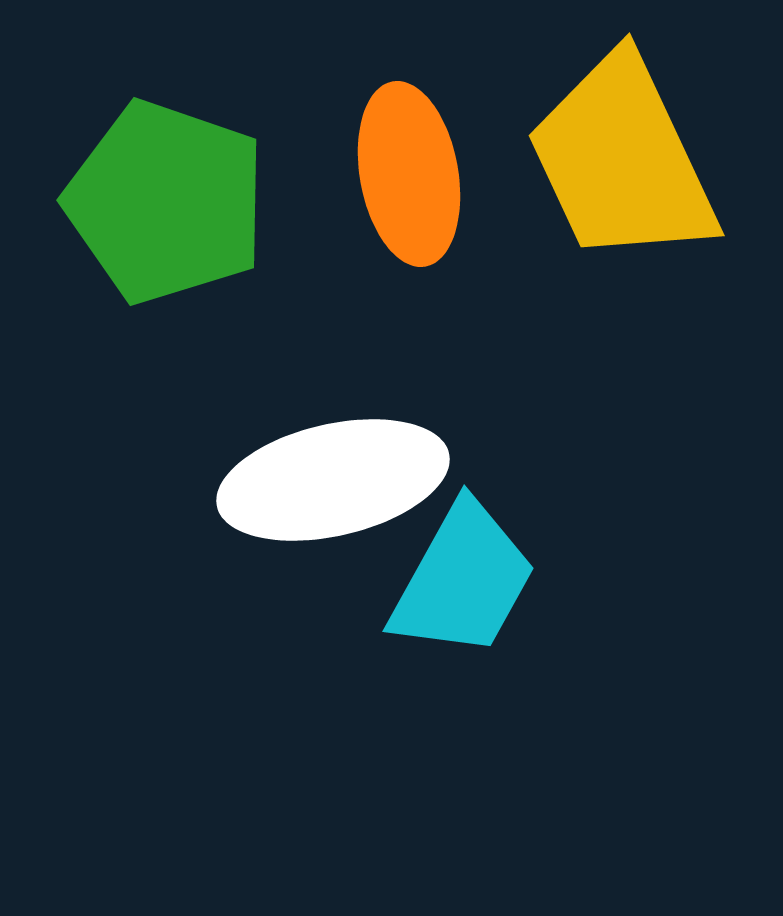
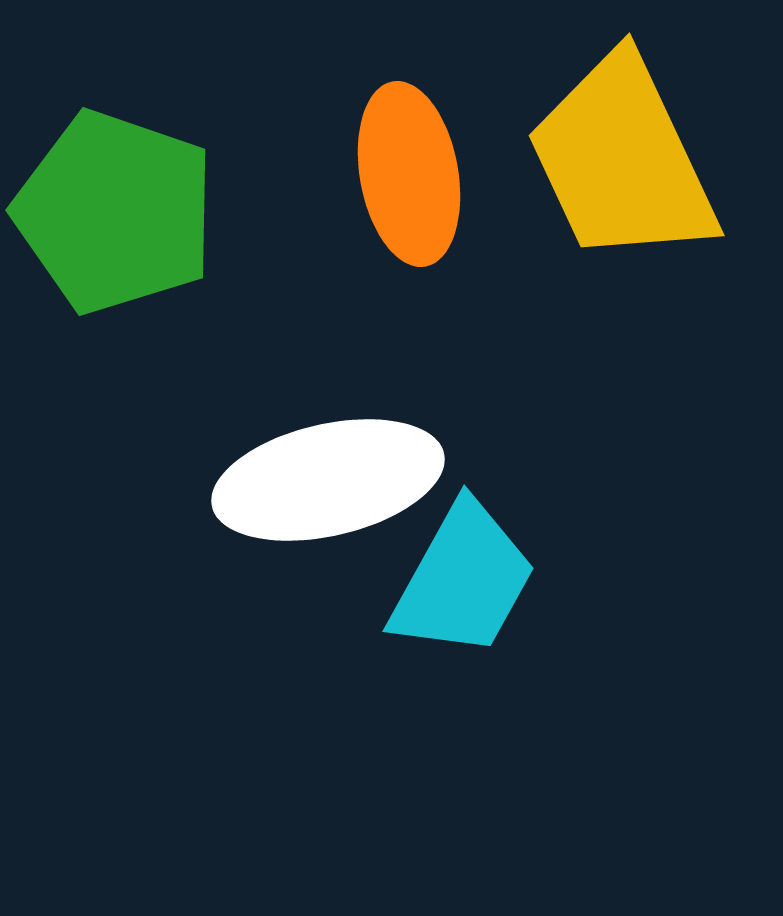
green pentagon: moved 51 px left, 10 px down
white ellipse: moved 5 px left
